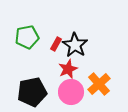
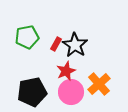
red star: moved 2 px left, 2 px down
